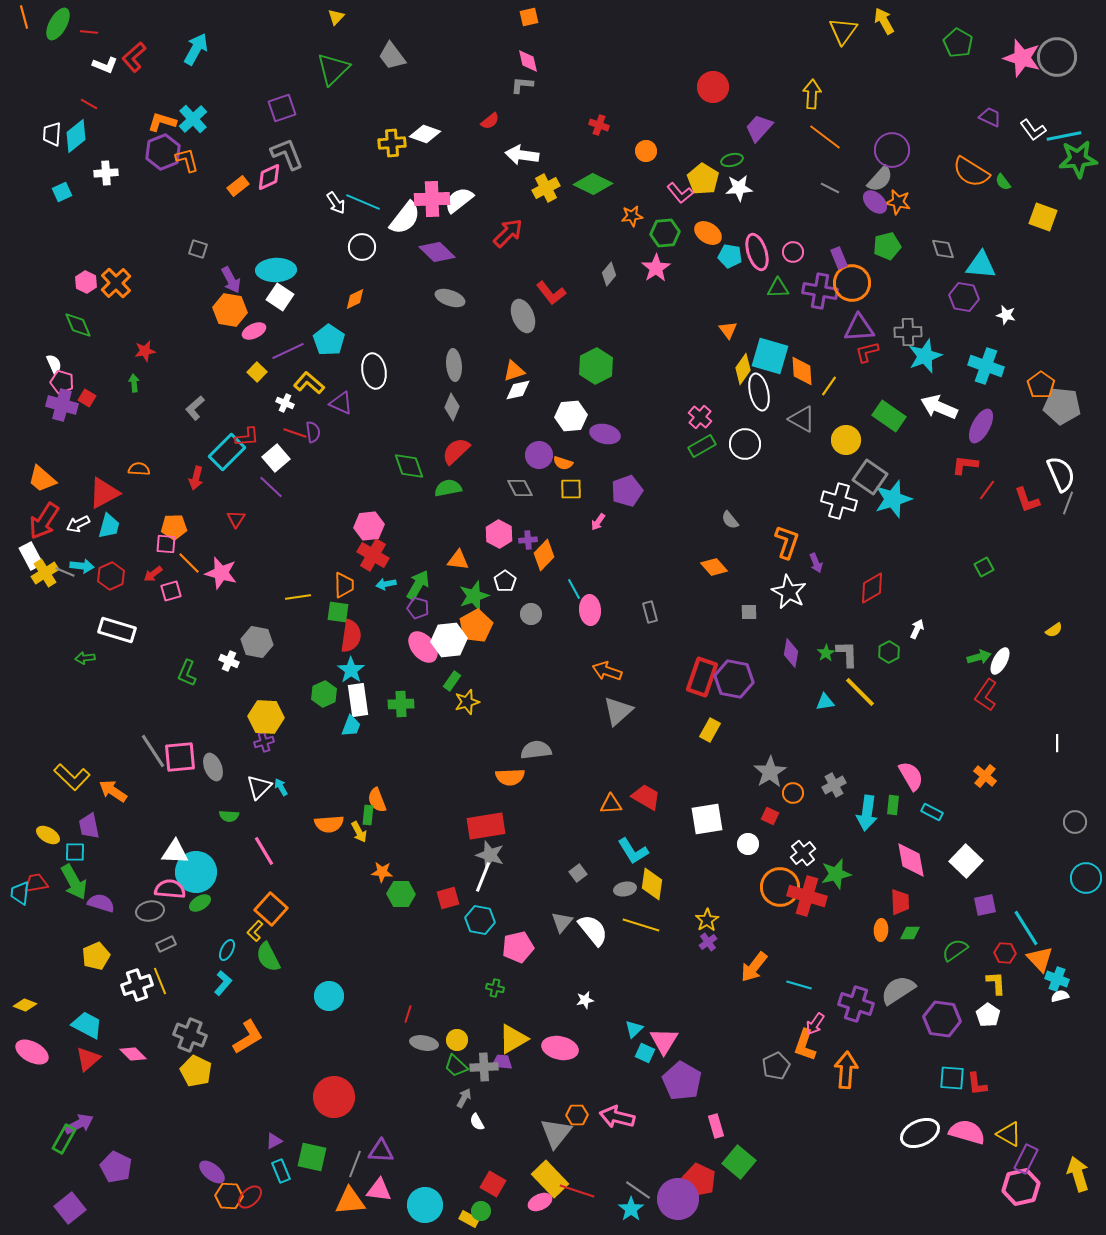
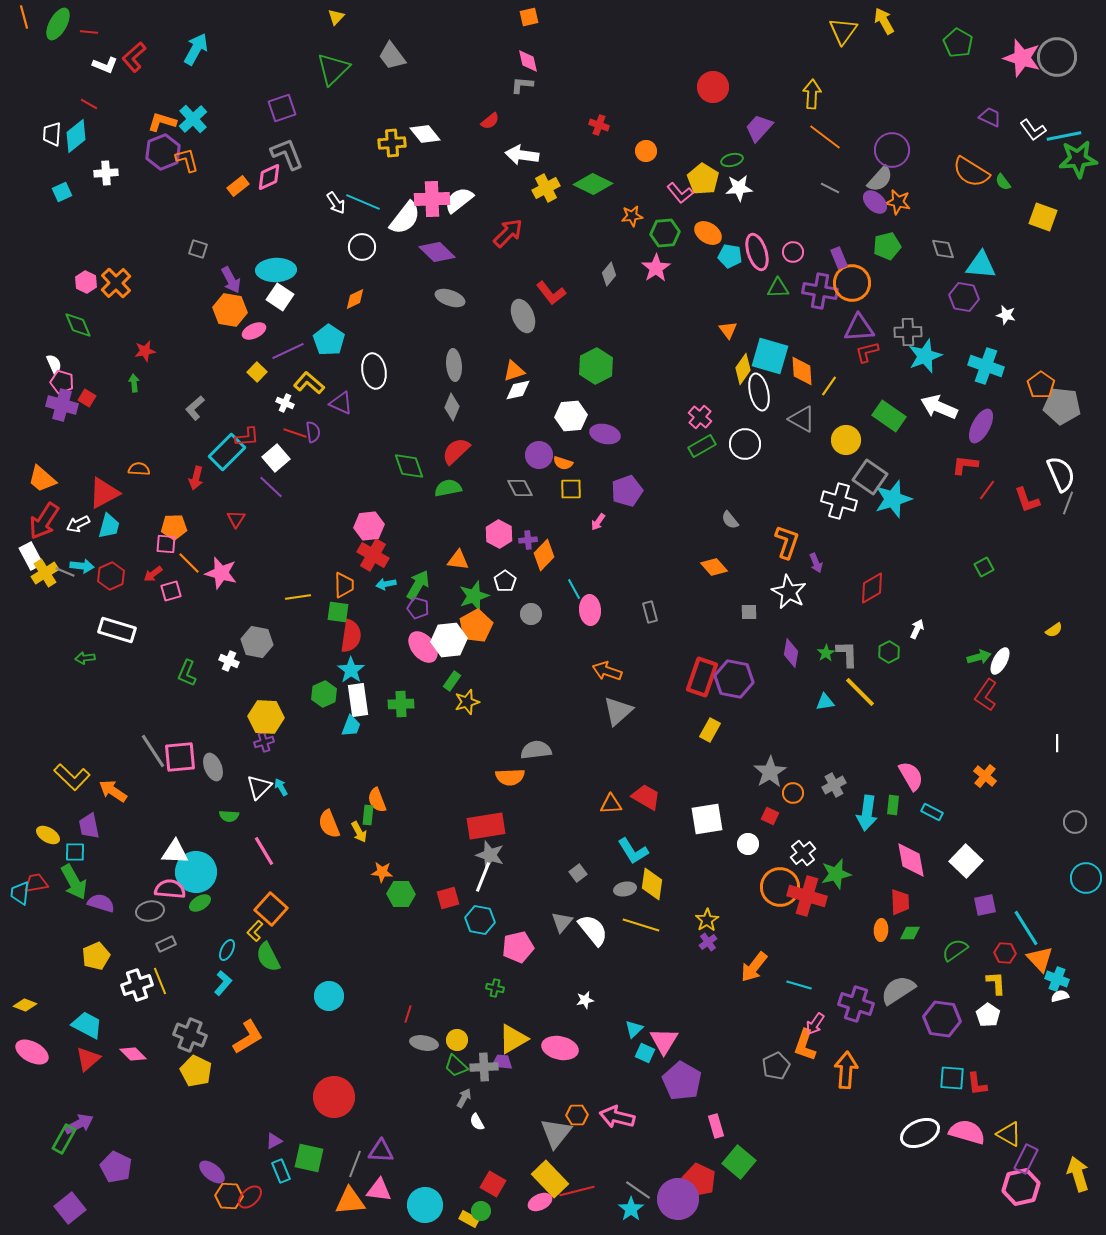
white diamond at (425, 134): rotated 32 degrees clockwise
orange semicircle at (329, 824): rotated 72 degrees clockwise
green square at (312, 1157): moved 3 px left, 1 px down
red line at (577, 1191): rotated 32 degrees counterclockwise
